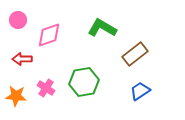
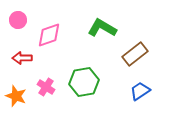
red arrow: moved 1 px up
pink cross: moved 1 px up
orange star: rotated 15 degrees clockwise
